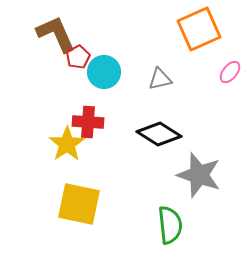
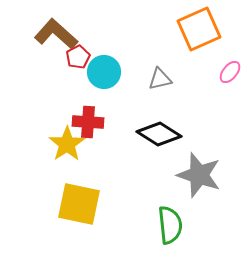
brown L-shape: rotated 24 degrees counterclockwise
